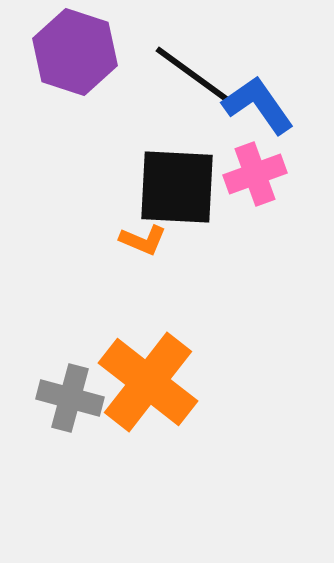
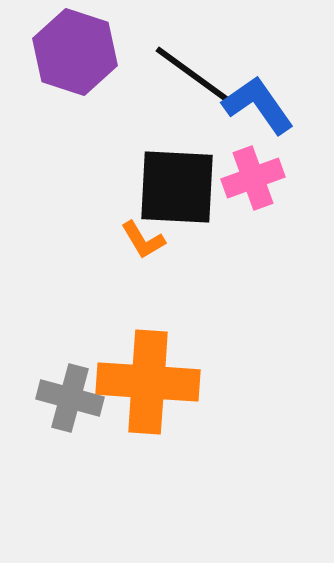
pink cross: moved 2 px left, 4 px down
orange L-shape: rotated 36 degrees clockwise
orange cross: rotated 34 degrees counterclockwise
